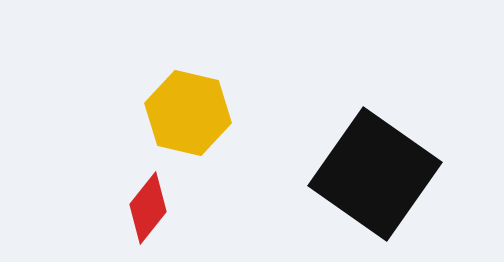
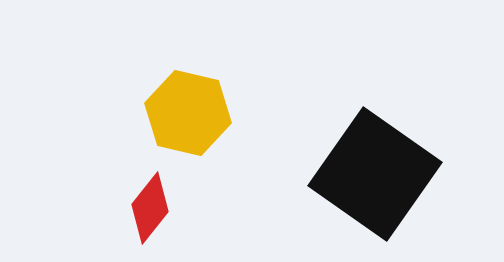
red diamond: moved 2 px right
